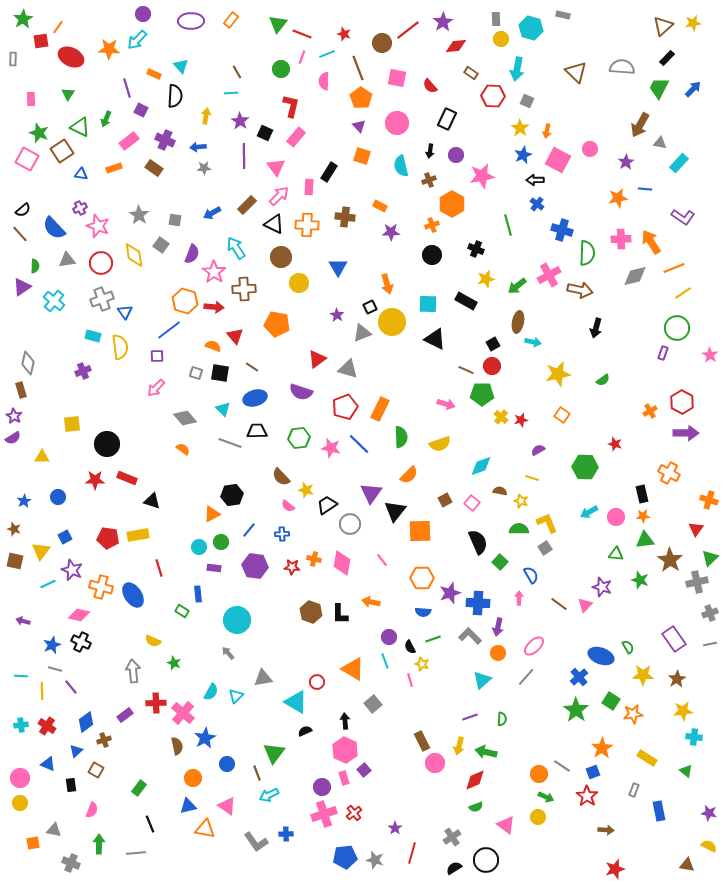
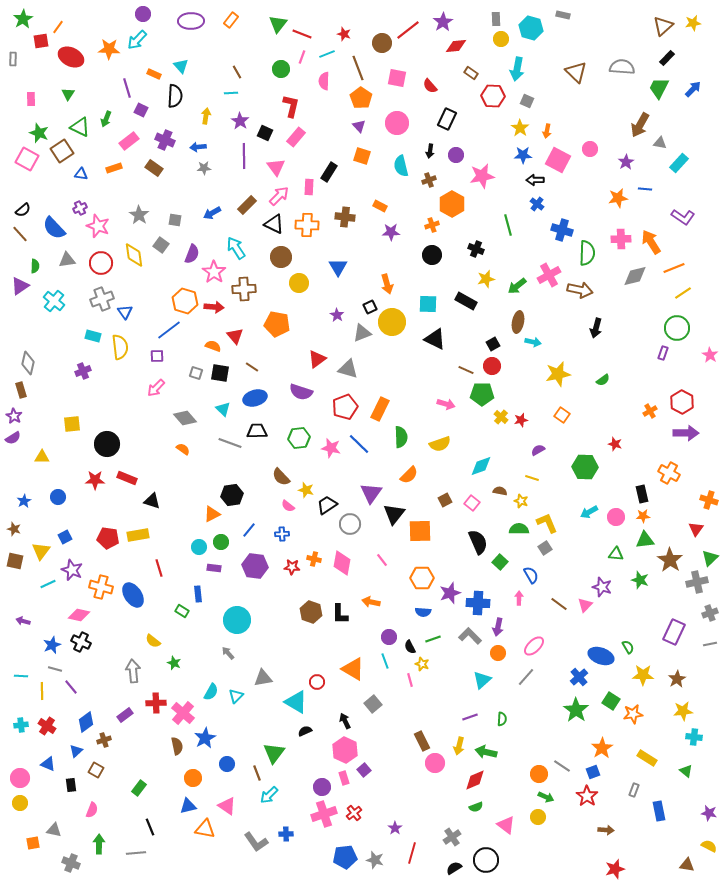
blue star at (523, 155): rotated 24 degrees clockwise
purple triangle at (22, 287): moved 2 px left, 1 px up
black triangle at (395, 511): moved 1 px left, 3 px down
purple rectangle at (674, 639): moved 7 px up; rotated 60 degrees clockwise
yellow semicircle at (153, 641): rotated 14 degrees clockwise
black arrow at (345, 721): rotated 21 degrees counterclockwise
cyan arrow at (269, 795): rotated 18 degrees counterclockwise
black line at (150, 824): moved 3 px down
